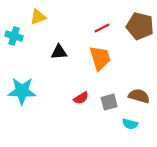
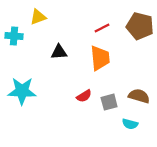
cyan cross: rotated 12 degrees counterclockwise
orange trapezoid: rotated 12 degrees clockwise
red semicircle: moved 3 px right, 2 px up
